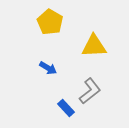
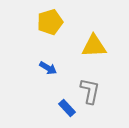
yellow pentagon: rotated 25 degrees clockwise
gray L-shape: rotated 40 degrees counterclockwise
blue rectangle: moved 1 px right
